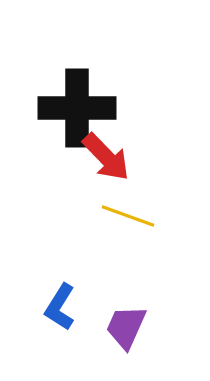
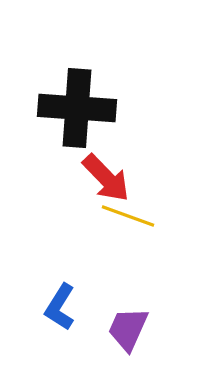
black cross: rotated 4 degrees clockwise
red arrow: moved 21 px down
purple trapezoid: moved 2 px right, 2 px down
